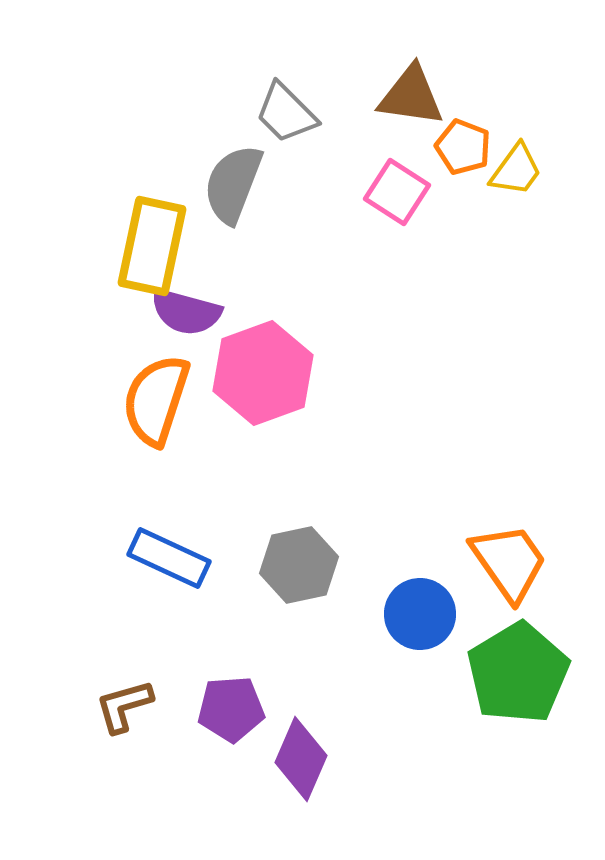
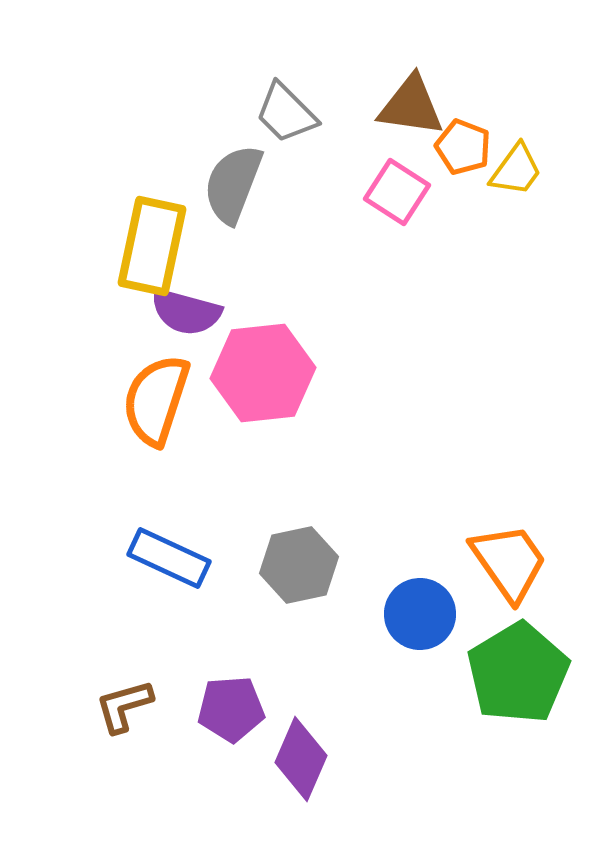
brown triangle: moved 10 px down
pink hexagon: rotated 14 degrees clockwise
